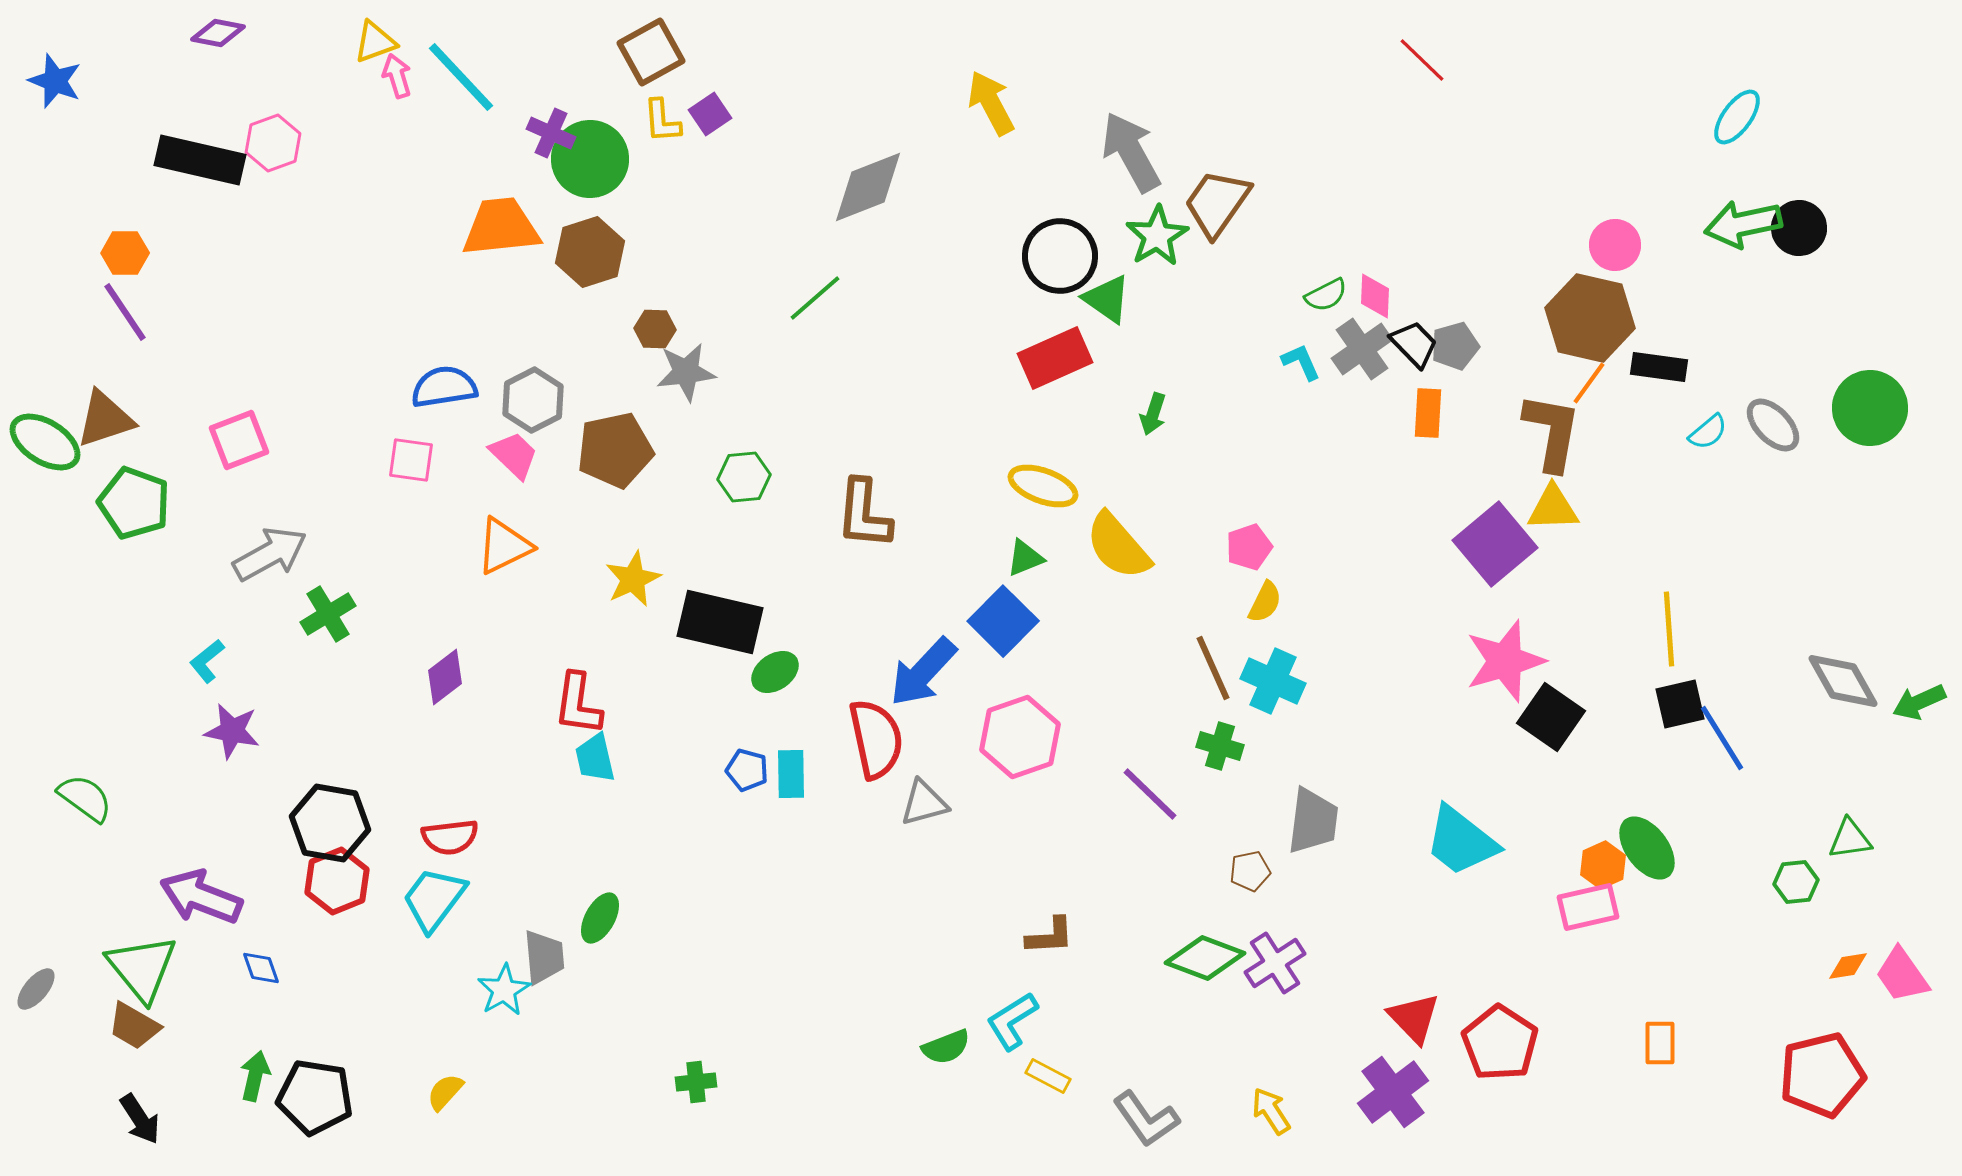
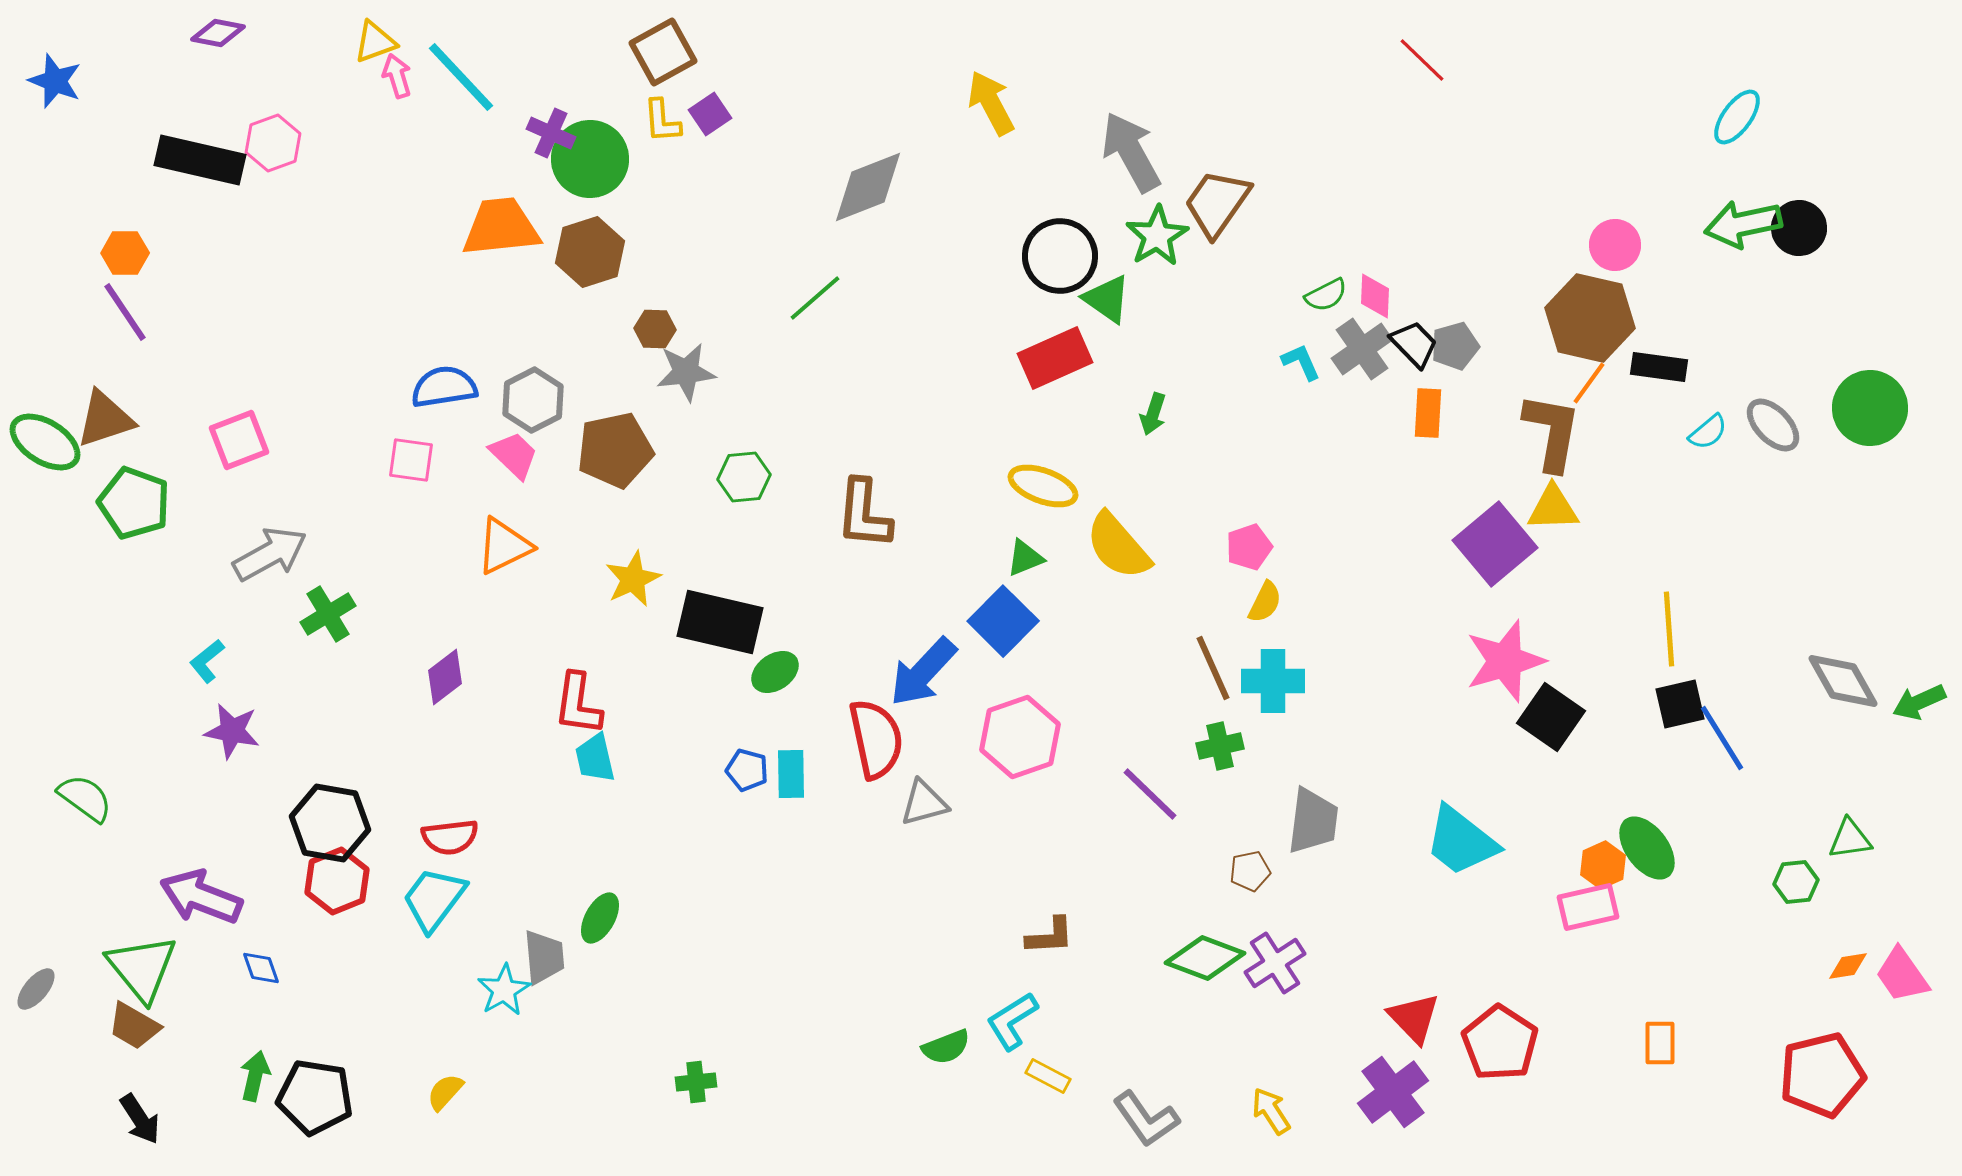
brown square at (651, 52): moved 12 px right
cyan cross at (1273, 681): rotated 24 degrees counterclockwise
green cross at (1220, 746): rotated 30 degrees counterclockwise
